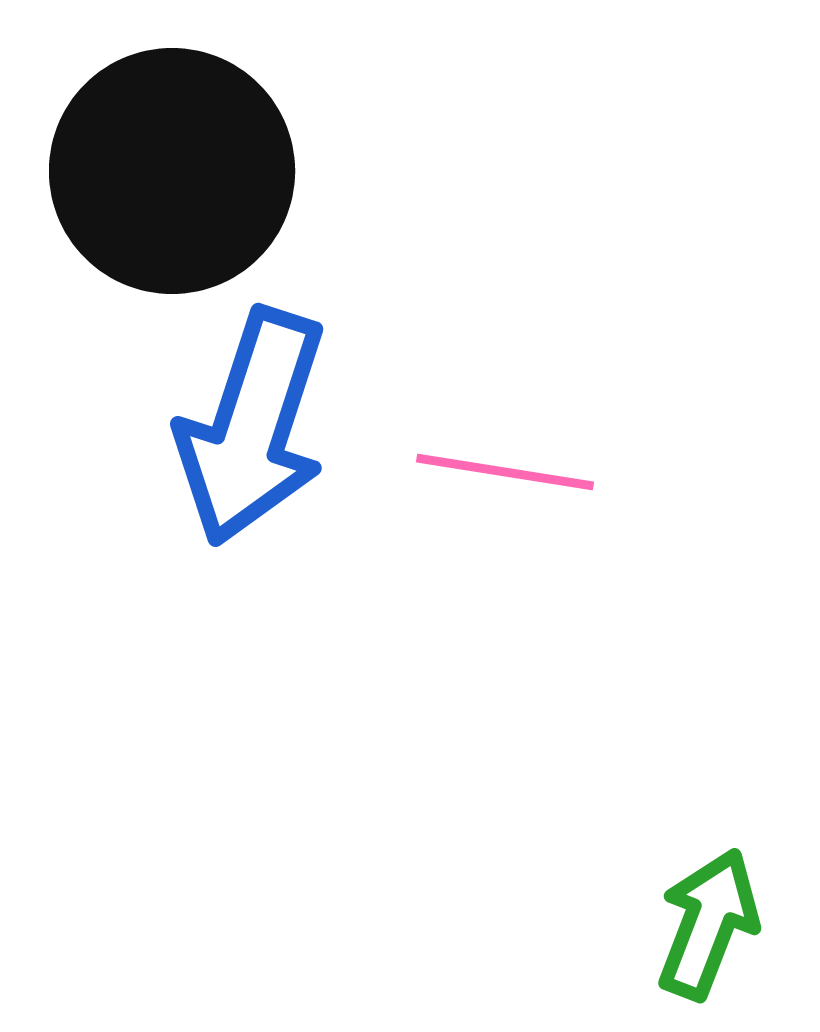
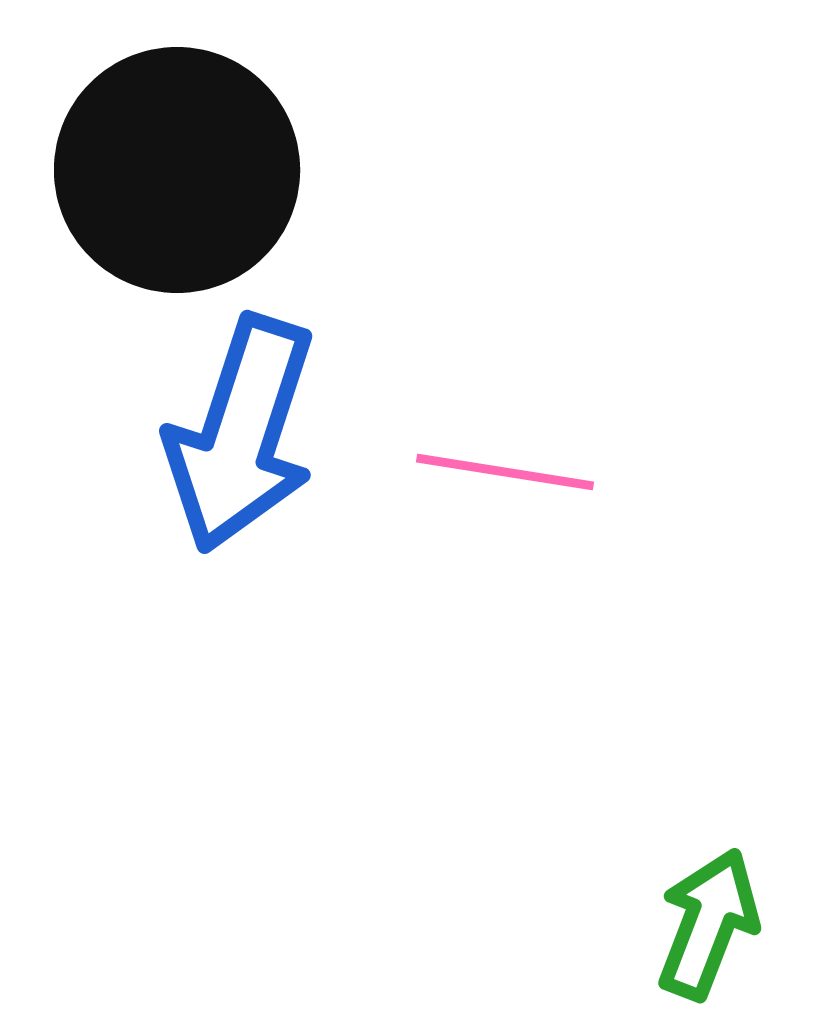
black circle: moved 5 px right, 1 px up
blue arrow: moved 11 px left, 7 px down
